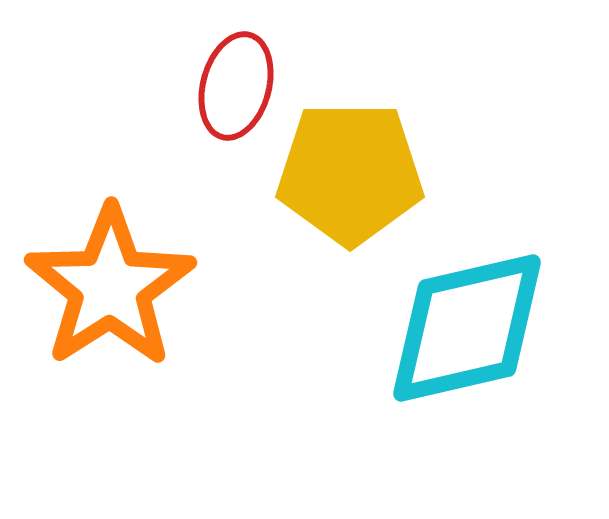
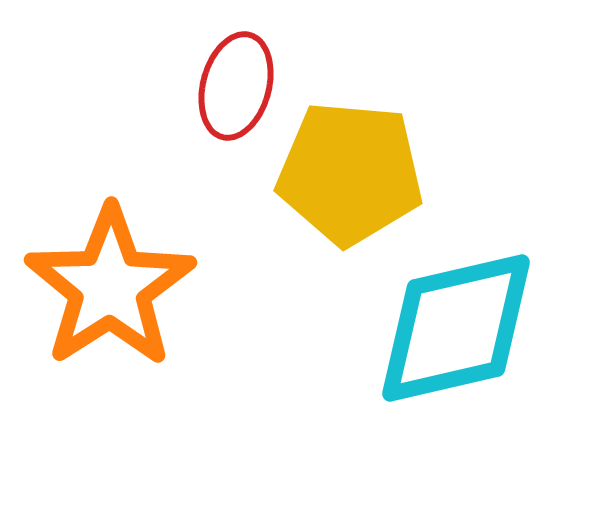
yellow pentagon: rotated 5 degrees clockwise
cyan diamond: moved 11 px left
